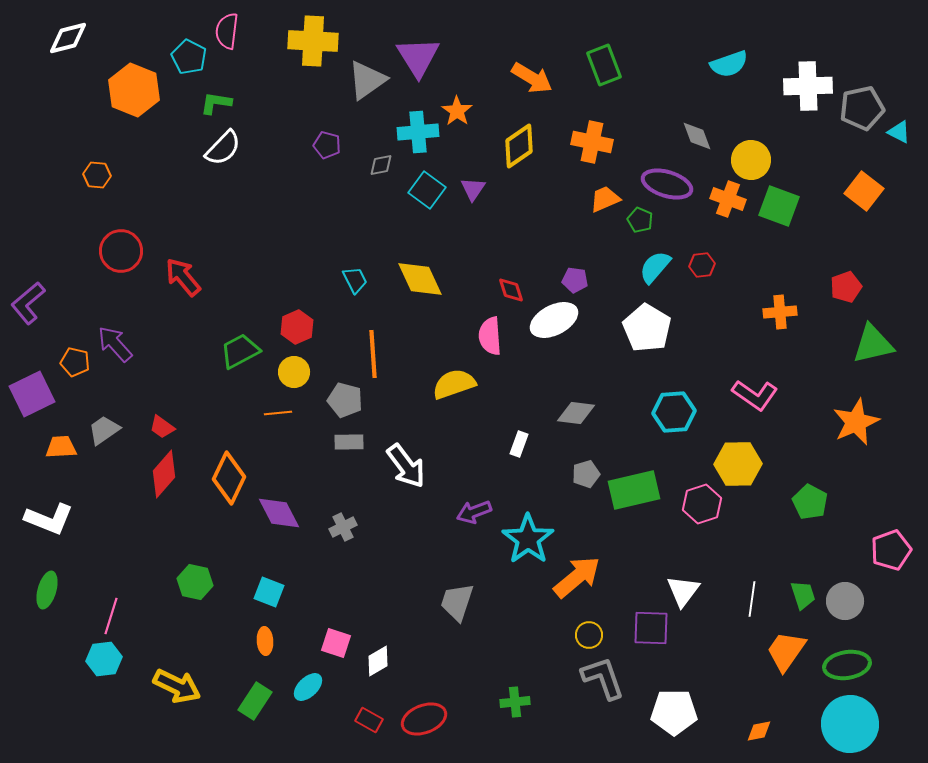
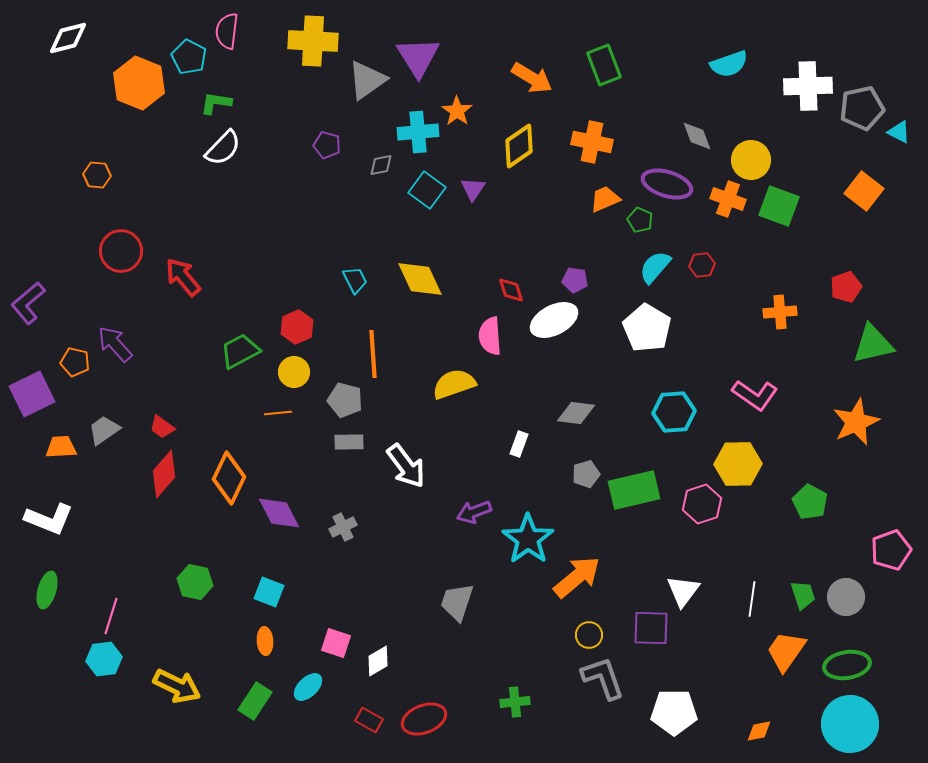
orange hexagon at (134, 90): moved 5 px right, 7 px up
gray circle at (845, 601): moved 1 px right, 4 px up
